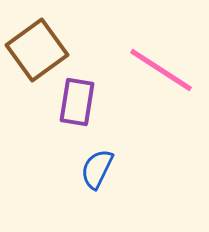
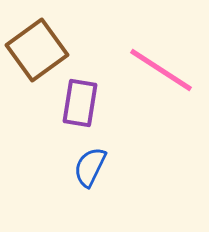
purple rectangle: moved 3 px right, 1 px down
blue semicircle: moved 7 px left, 2 px up
